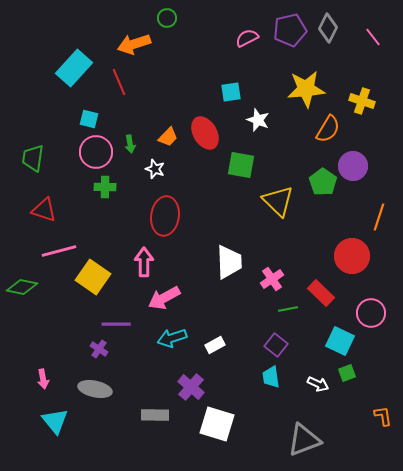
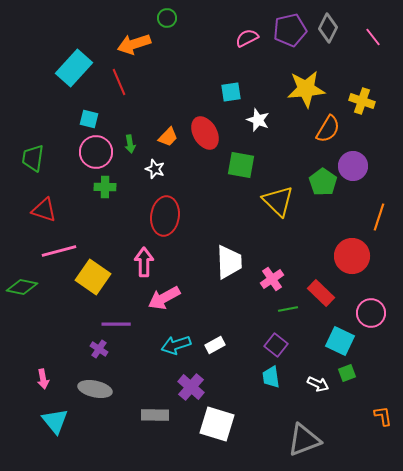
cyan arrow at (172, 338): moved 4 px right, 7 px down
